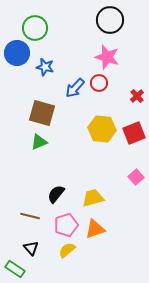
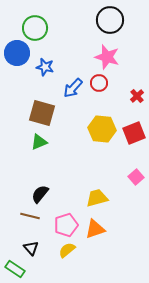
blue arrow: moved 2 px left
black semicircle: moved 16 px left
yellow trapezoid: moved 4 px right
